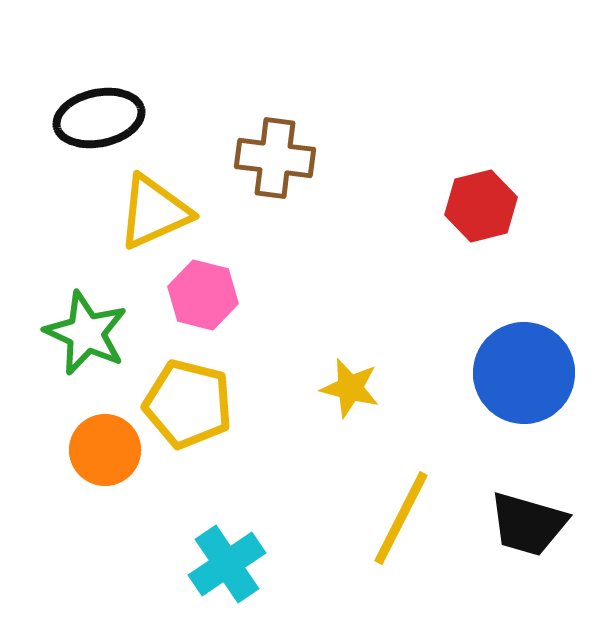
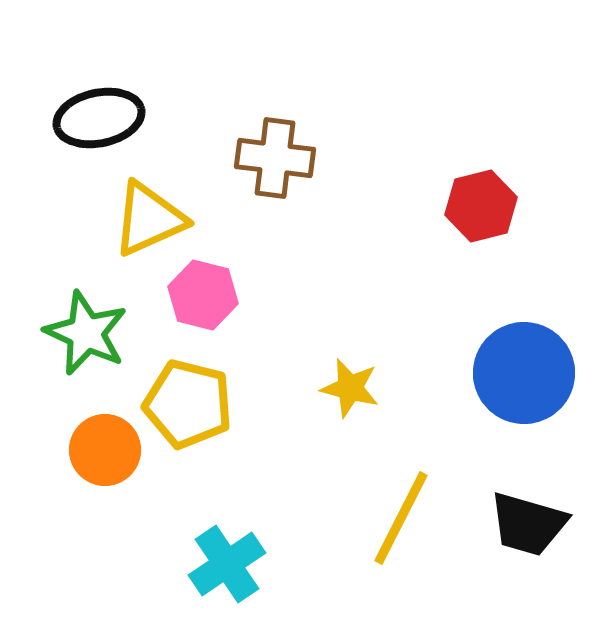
yellow triangle: moved 5 px left, 7 px down
